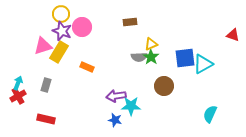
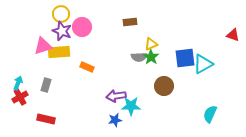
yellow rectangle: rotated 55 degrees clockwise
red cross: moved 2 px right, 1 px down
blue star: rotated 24 degrees counterclockwise
